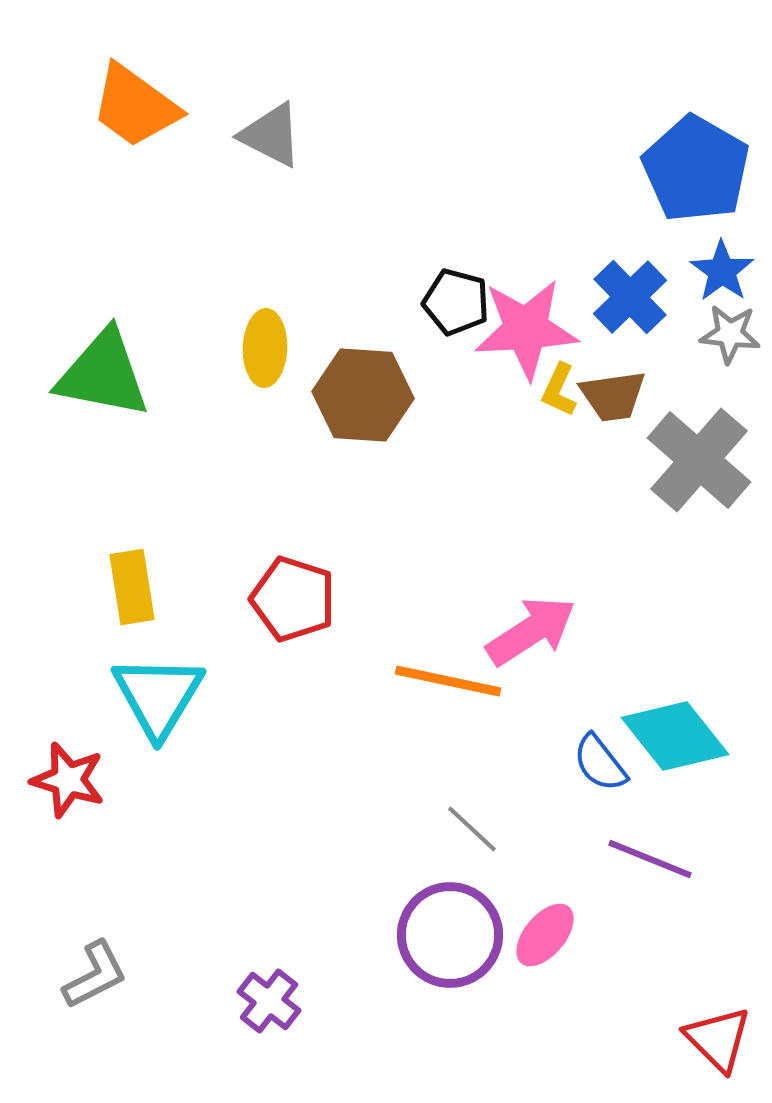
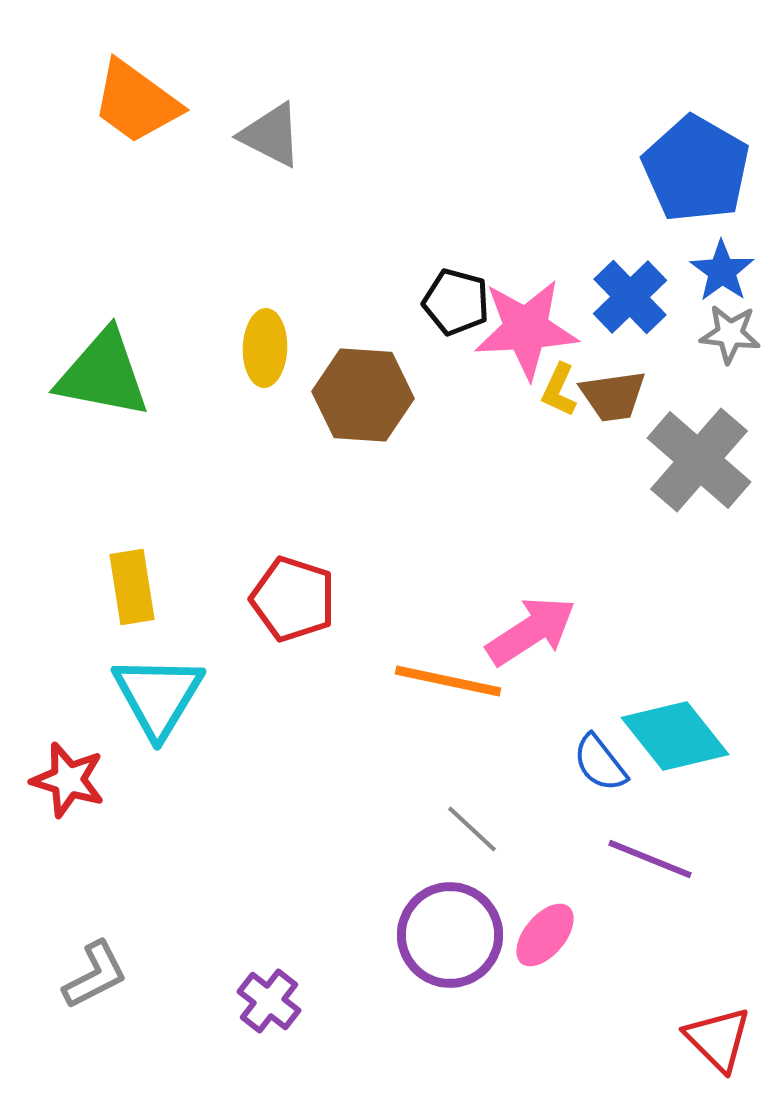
orange trapezoid: moved 1 px right, 4 px up
